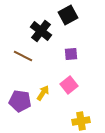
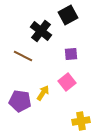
pink square: moved 2 px left, 3 px up
